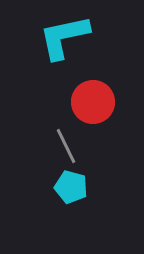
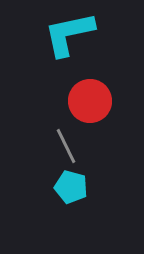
cyan L-shape: moved 5 px right, 3 px up
red circle: moved 3 px left, 1 px up
